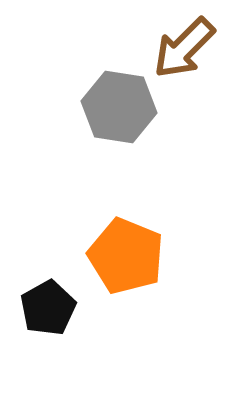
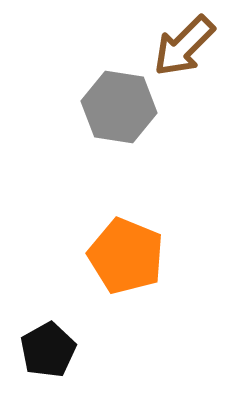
brown arrow: moved 2 px up
black pentagon: moved 42 px down
